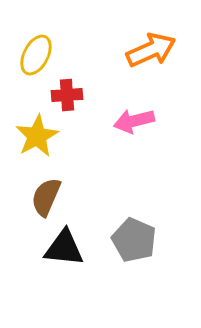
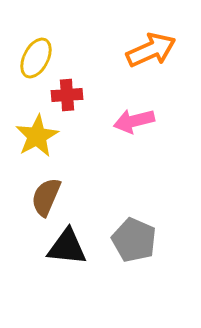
yellow ellipse: moved 3 px down
black triangle: moved 3 px right, 1 px up
